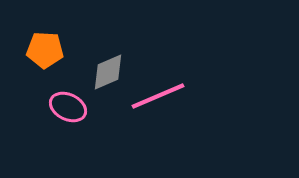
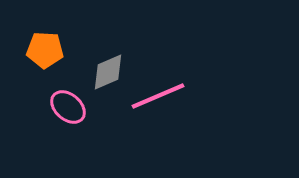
pink ellipse: rotated 15 degrees clockwise
